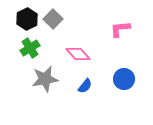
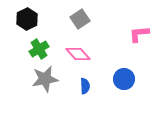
gray square: moved 27 px right; rotated 12 degrees clockwise
pink L-shape: moved 19 px right, 5 px down
green cross: moved 9 px right, 1 px down
blue semicircle: rotated 42 degrees counterclockwise
